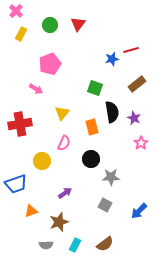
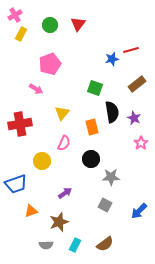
pink cross: moved 1 px left, 4 px down; rotated 16 degrees clockwise
